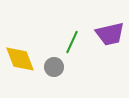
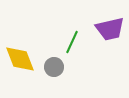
purple trapezoid: moved 5 px up
